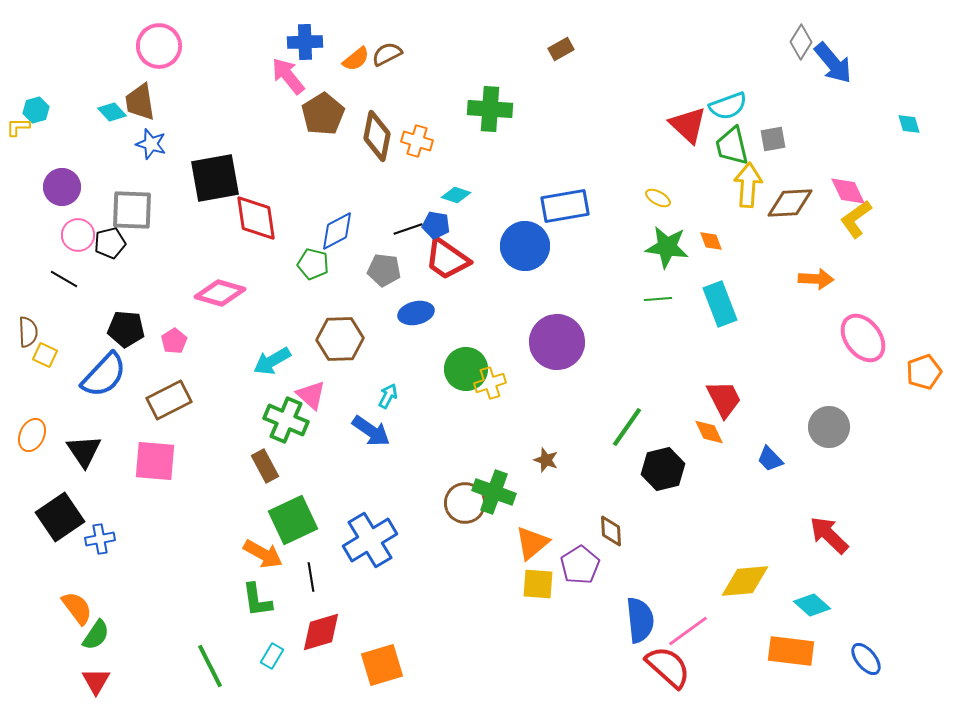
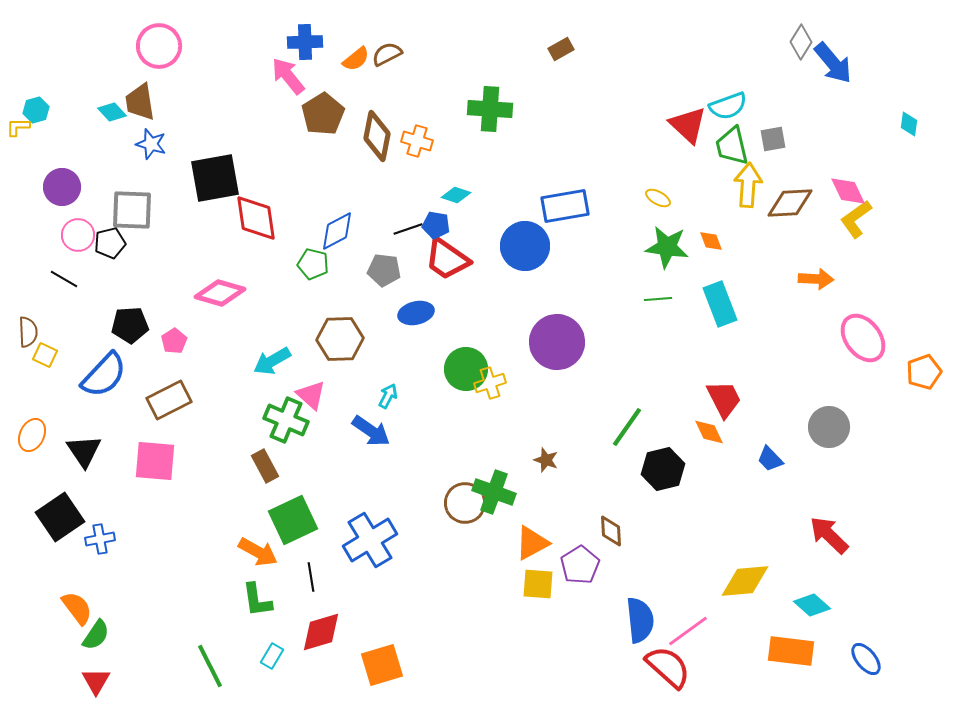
cyan diamond at (909, 124): rotated 25 degrees clockwise
black pentagon at (126, 329): moved 4 px right, 4 px up; rotated 9 degrees counterclockwise
orange triangle at (532, 543): rotated 12 degrees clockwise
orange arrow at (263, 554): moved 5 px left, 2 px up
